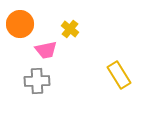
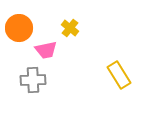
orange circle: moved 1 px left, 4 px down
yellow cross: moved 1 px up
gray cross: moved 4 px left, 1 px up
